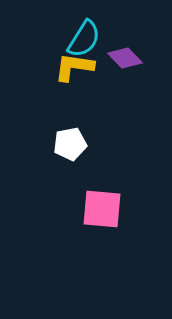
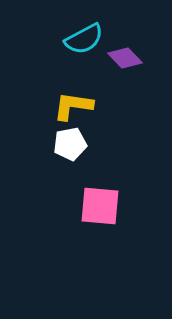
cyan semicircle: rotated 30 degrees clockwise
yellow L-shape: moved 1 px left, 39 px down
pink square: moved 2 px left, 3 px up
